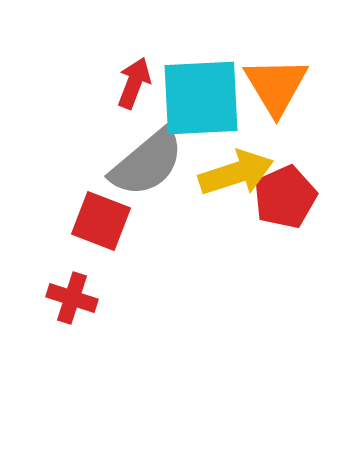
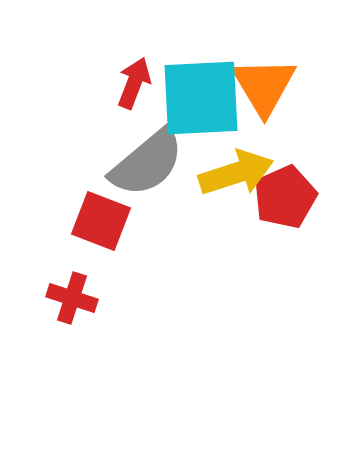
orange triangle: moved 12 px left
